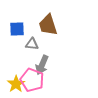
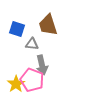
blue square: rotated 21 degrees clockwise
gray arrow: rotated 36 degrees counterclockwise
